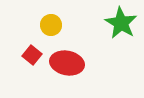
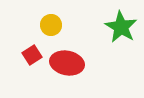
green star: moved 4 px down
red square: rotated 18 degrees clockwise
